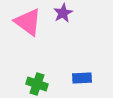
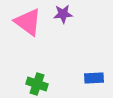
purple star: moved 1 px down; rotated 24 degrees clockwise
blue rectangle: moved 12 px right
